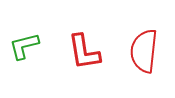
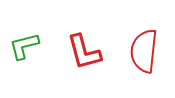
red L-shape: rotated 6 degrees counterclockwise
